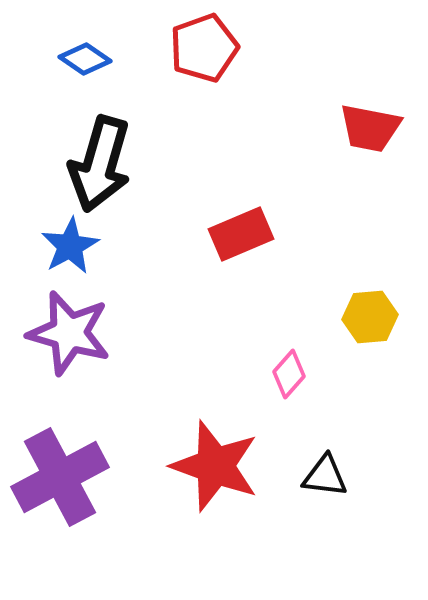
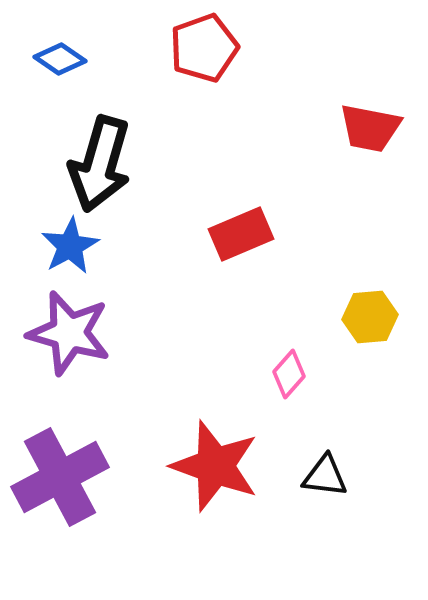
blue diamond: moved 25 px left
